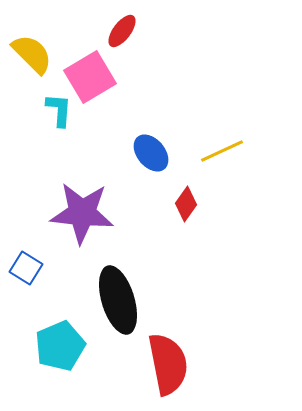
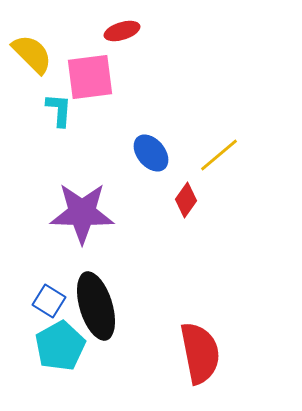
red ellipse: rotated 36 degrees clockwise
pink square: rotated 24 degrees clockwise
yellow line: moved 3 px left, 4 px down; rotated 15 degrees counterclockwise
red diamond: moved 4 px up
purple star: rotated 4 degrees counterclockwise
blue square: moved 23 px right, 33 px down
black ellipse: moved 22 px left, 6 px down
cyan pentagon: rotated 6 degrees counterclockwise
red semicircle: moved 32 px right, 11 px up
